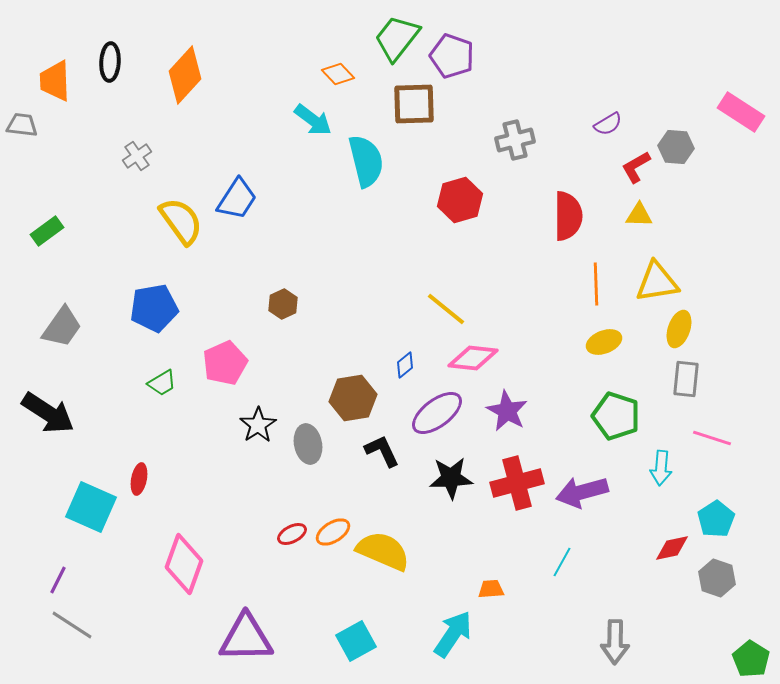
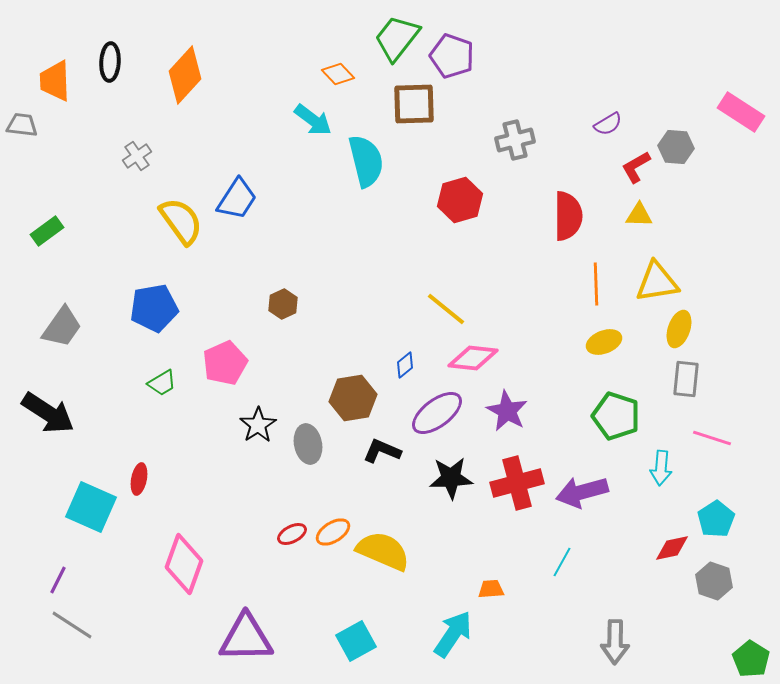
black L-shape at (382, 451): rotated 42 degrees counterclockwise
gray hexagon at (717, 578): moved 3 px left, 3 px down
